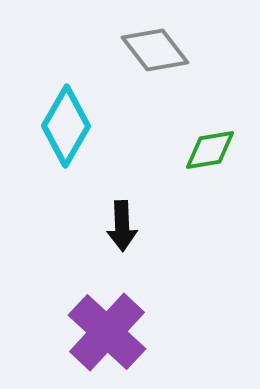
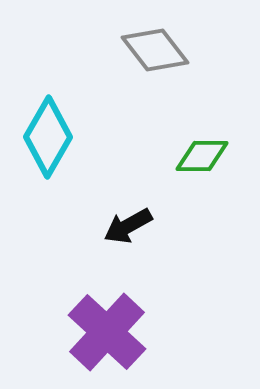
cyan diamond: moved 18 px left, 11 px down
green diamond: moved 8 px left, 6 px down; rotated 10 degrees clockwise
black arrow: moved 6 px right; rotated 63 degrees clockwise
